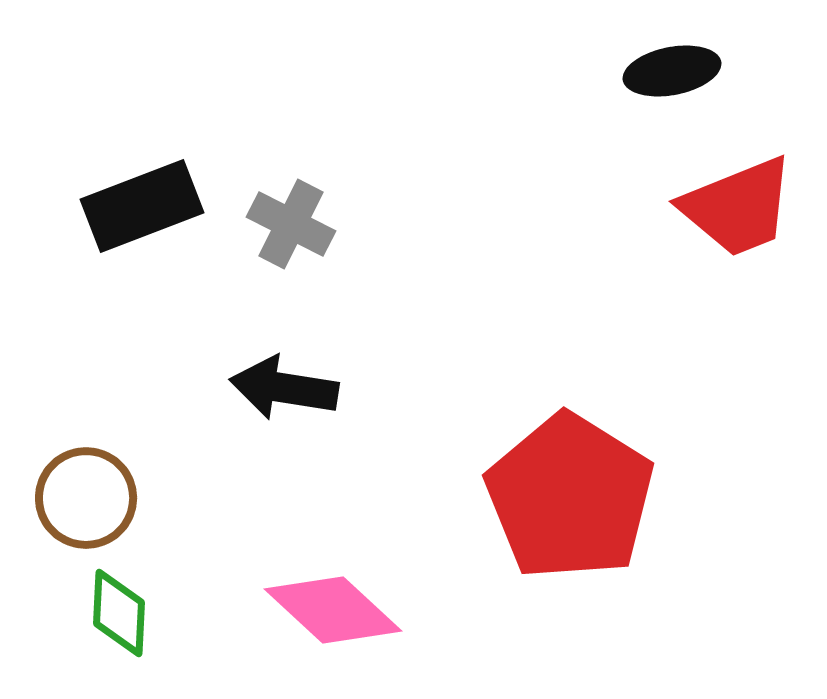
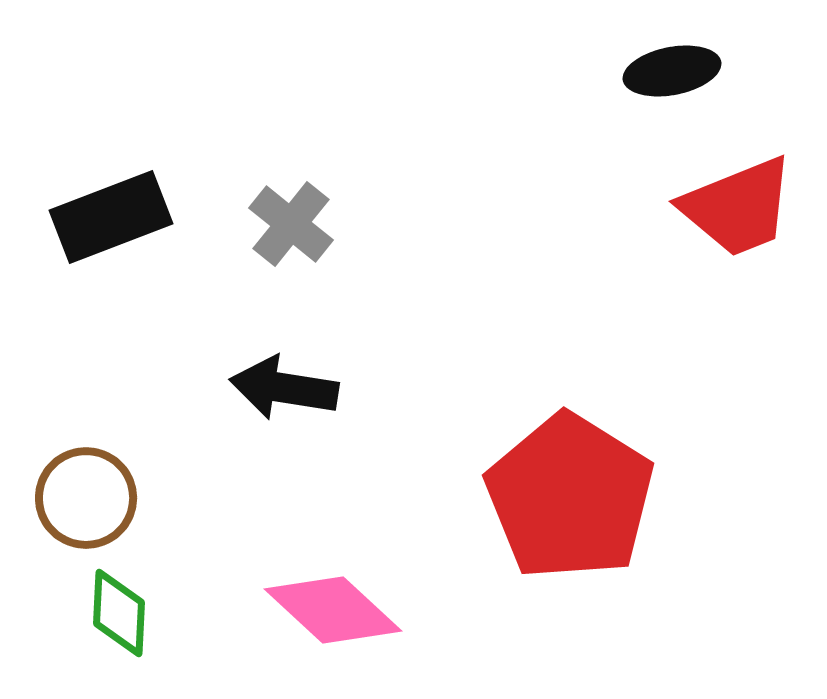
black rectangle: moved 31 px left, 11 px down
gray cross: rotated 12 degrees clockwise
